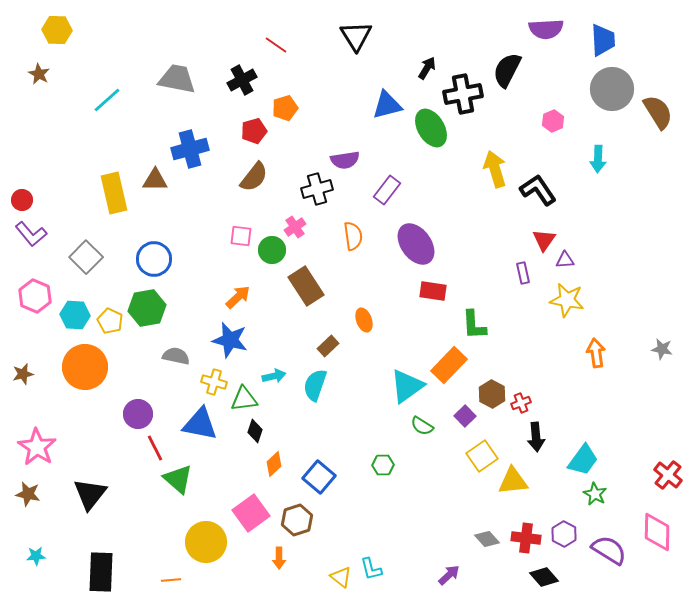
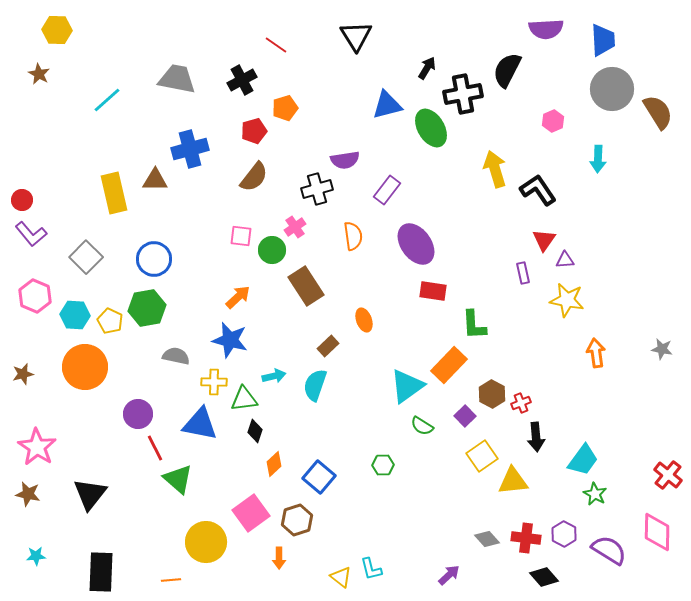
yellow cross at (214, 382): rotated 15 degrees counterclockwise
